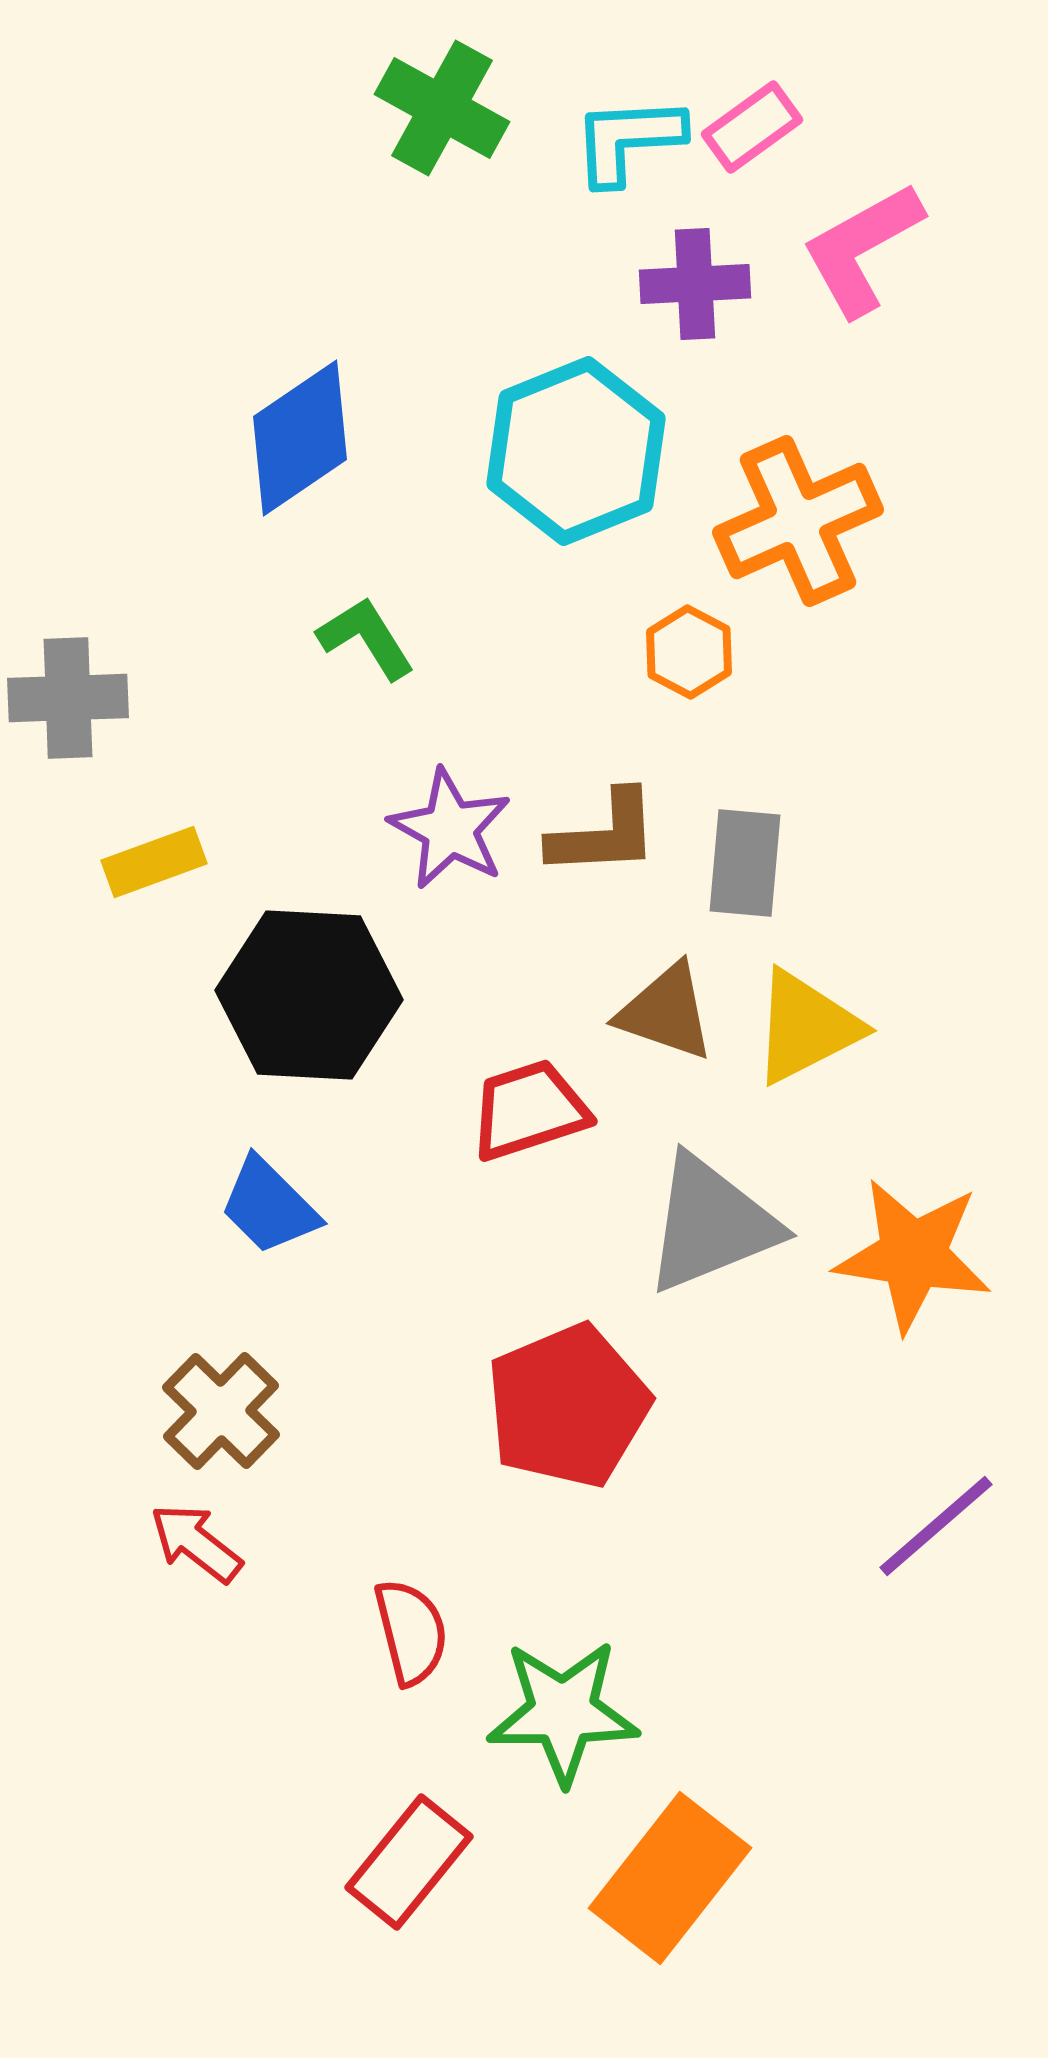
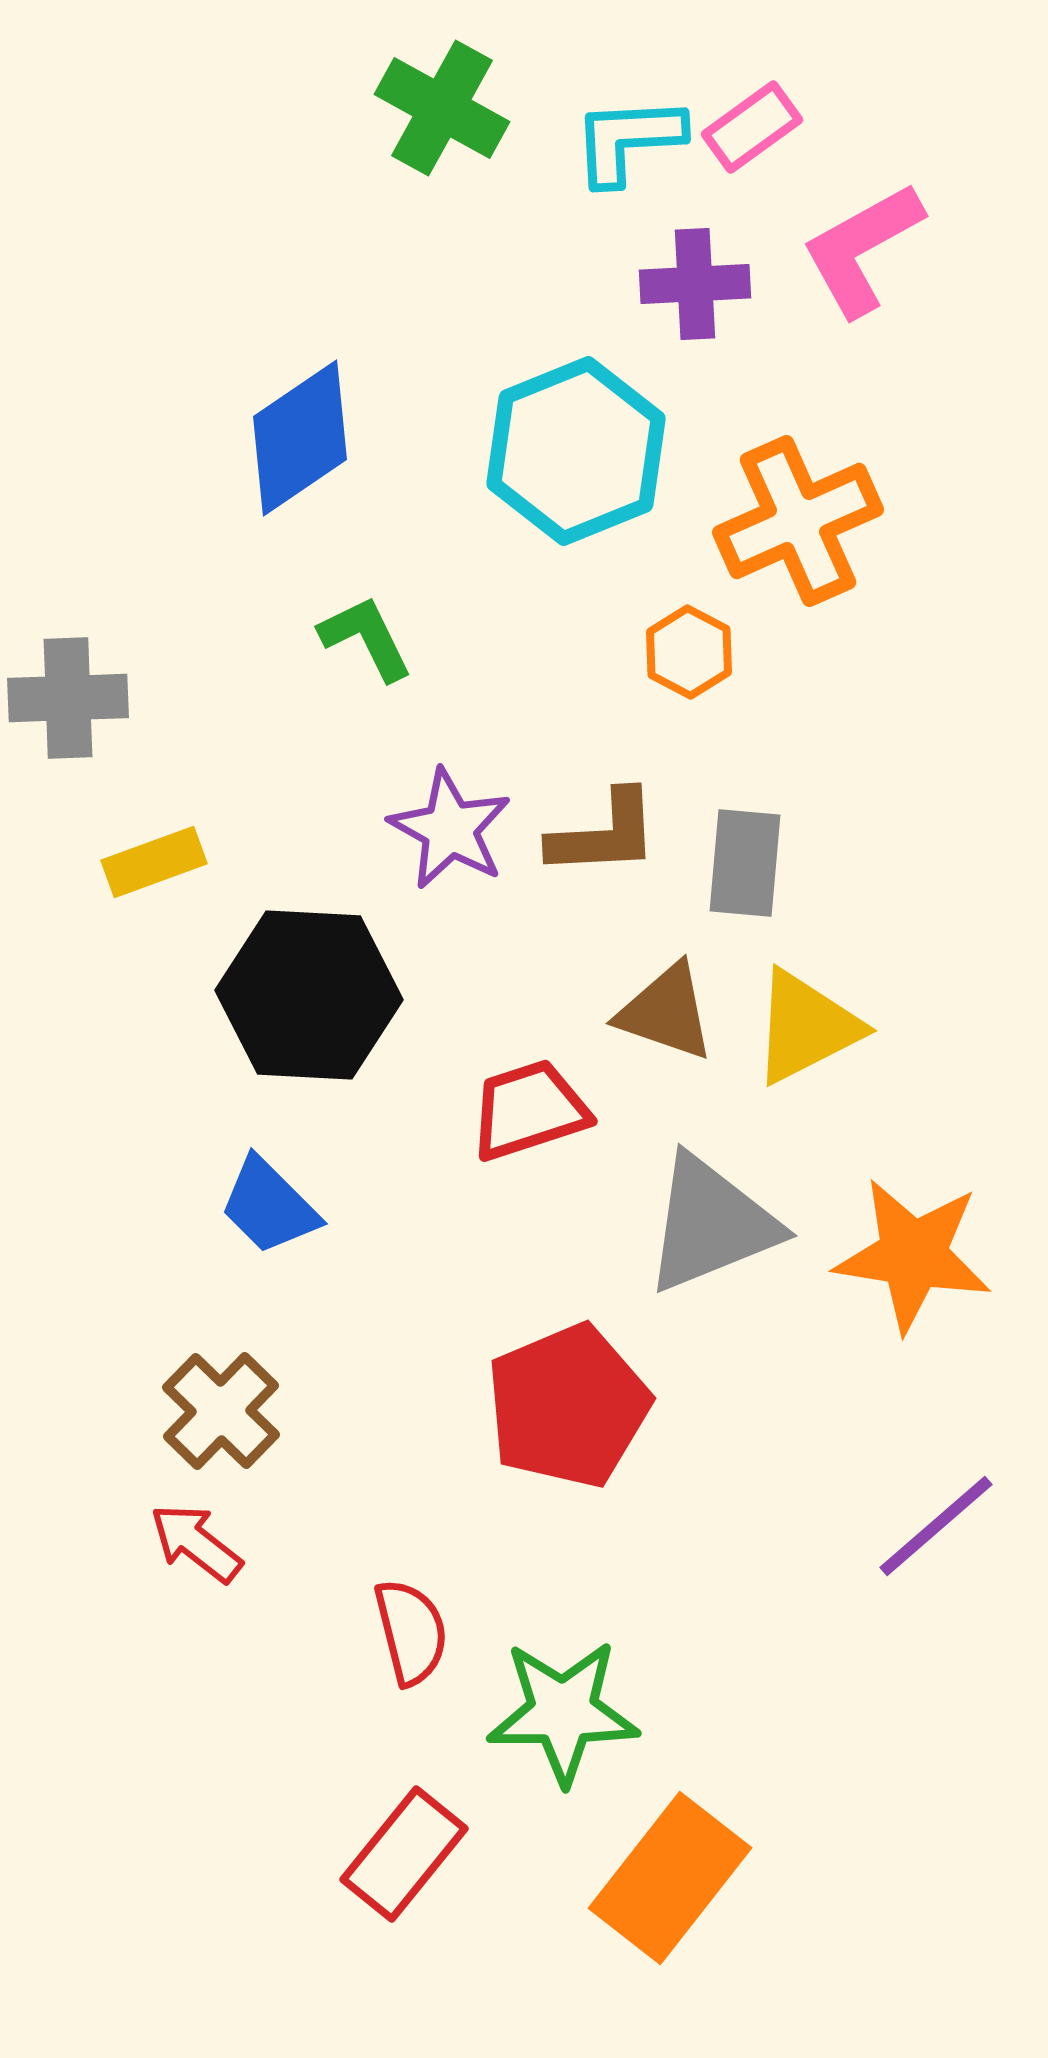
green L-shape: rotated 6 degrees clockwise
red rectangle: moved 5 px left, 8 px up
